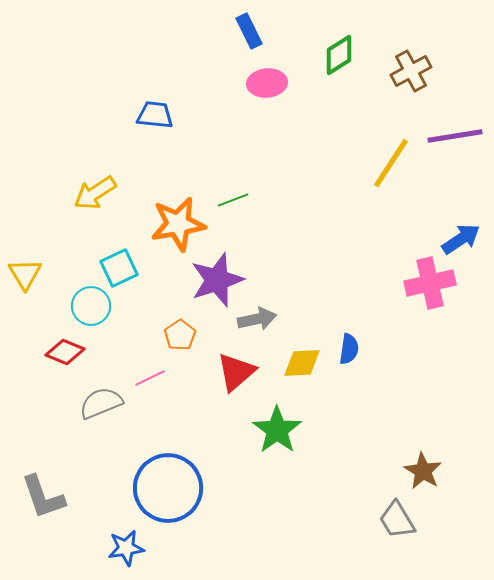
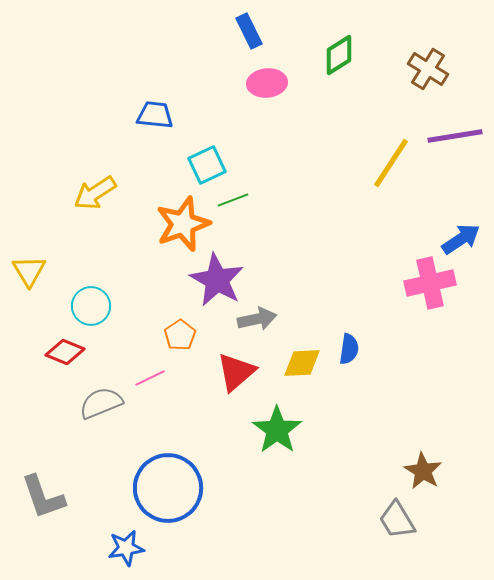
brown cross: moved 17 px right, 2 px up; rotated 30 degrees counterclockwise
orange star: moved 5 px right; rotated 10 degrees counterclockwise
cyan square: moved 88 px right, 103 px up
yellow triangle: moved 4 px right, 3 px up
purple star: rotated 24 degrees counterclockwise
